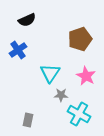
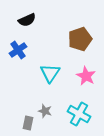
gray star: moved 16 px left, 16 px down; rotated 16 degrees clockwise
gray rectangle: moved 3 px down
